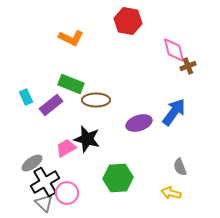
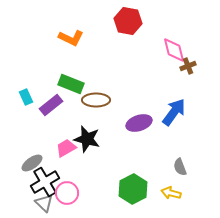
green hexagon: moved 15 px right, 11 px down; rotated 24 degrees counterclockwise
